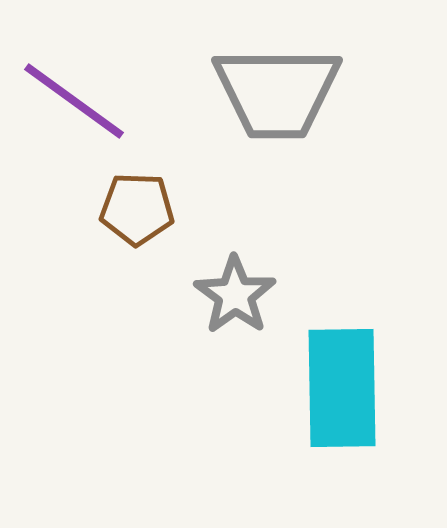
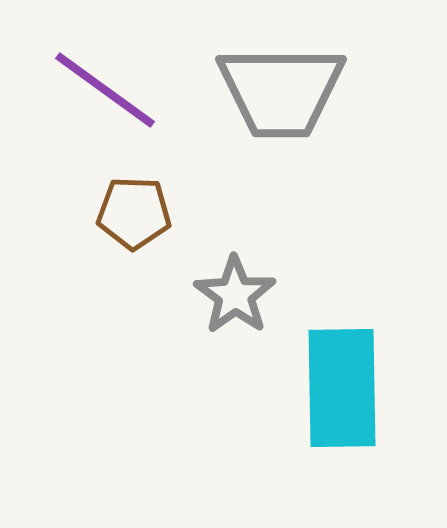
gray trapezoid: moved 4 px right, 1 px up
purple line: moved 31 px right, 11 px up
brown pentagon: moved 3 px left, 4 px down
